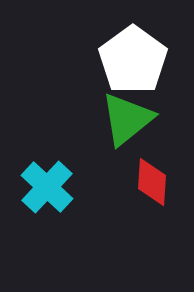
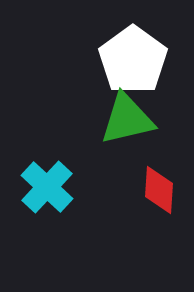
green triangle: rotated 26 degrees clockwise
red diamond: moved 7 px right, 8 px down
